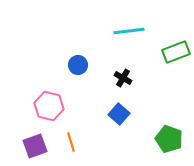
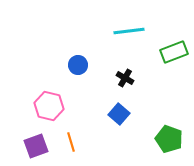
green rectangle: moved 2 px left
black cross: moved 2 px right
purple square: moved 1 px right
